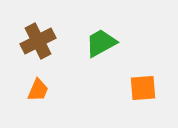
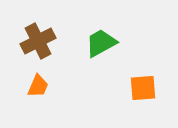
orange trapezoid: moved 4 px up
